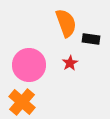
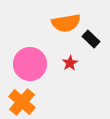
orange semicircle: rotated 100 degrees clockwise
black rectangle: rotated 36 degrees clockwise
pink circle: moved 1 px right, 1 px up
